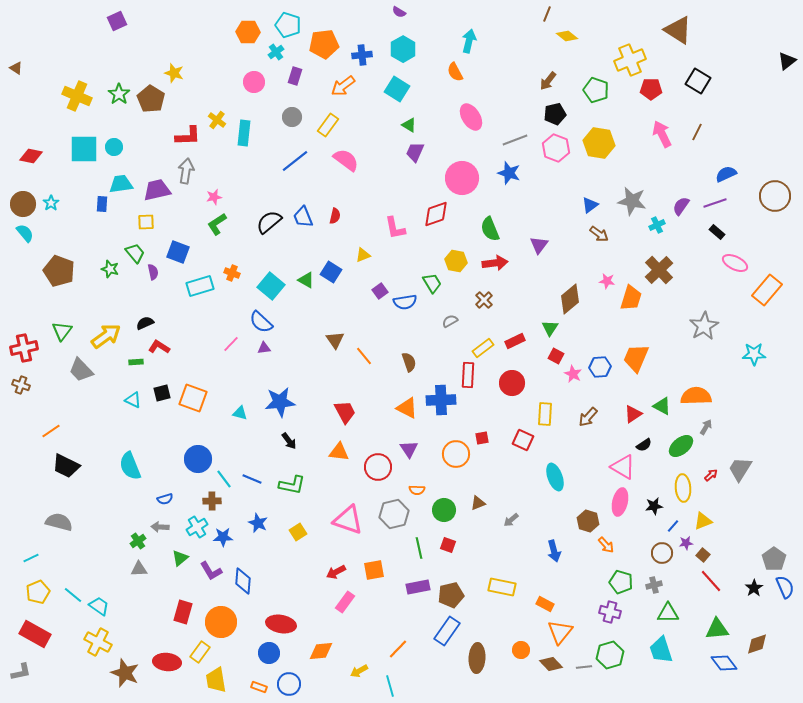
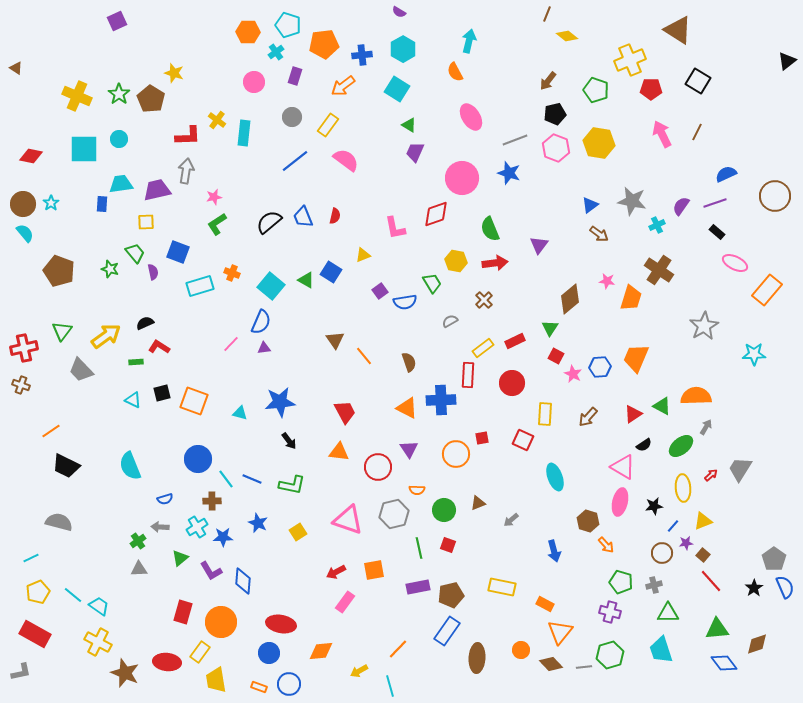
cyan circle at (114, 147): moved 5 px right, 8 px up
brown cross at (659, 270): rotated 12 degrees counterclockwise
blue semicircle at (261, 322): rotated 110 degrees counterclockwise
orange square at (193, 398): moved 1 px right, 3 px down
cyan line at (224, 479): moved 2 px right
